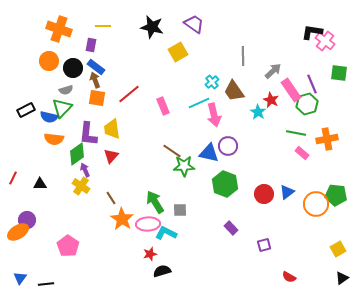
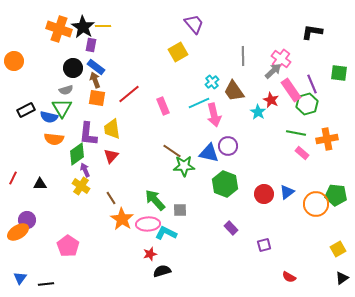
purple trapezoid at (194, 24): rotated 15 degrees clockwise
black star at (152, 27): moved 69 px left; rotated 20 degrees clockwise
pink cross at (325, 41): moved 44 px left, 18 px down
orange circle at (49, 61): moved 35 px left
green triangle at (62, 108): rotated 15 degrees counterclockwise
green arrow at (155, 202): moved 2 px up; rotated 10 degrees counterclockwise
